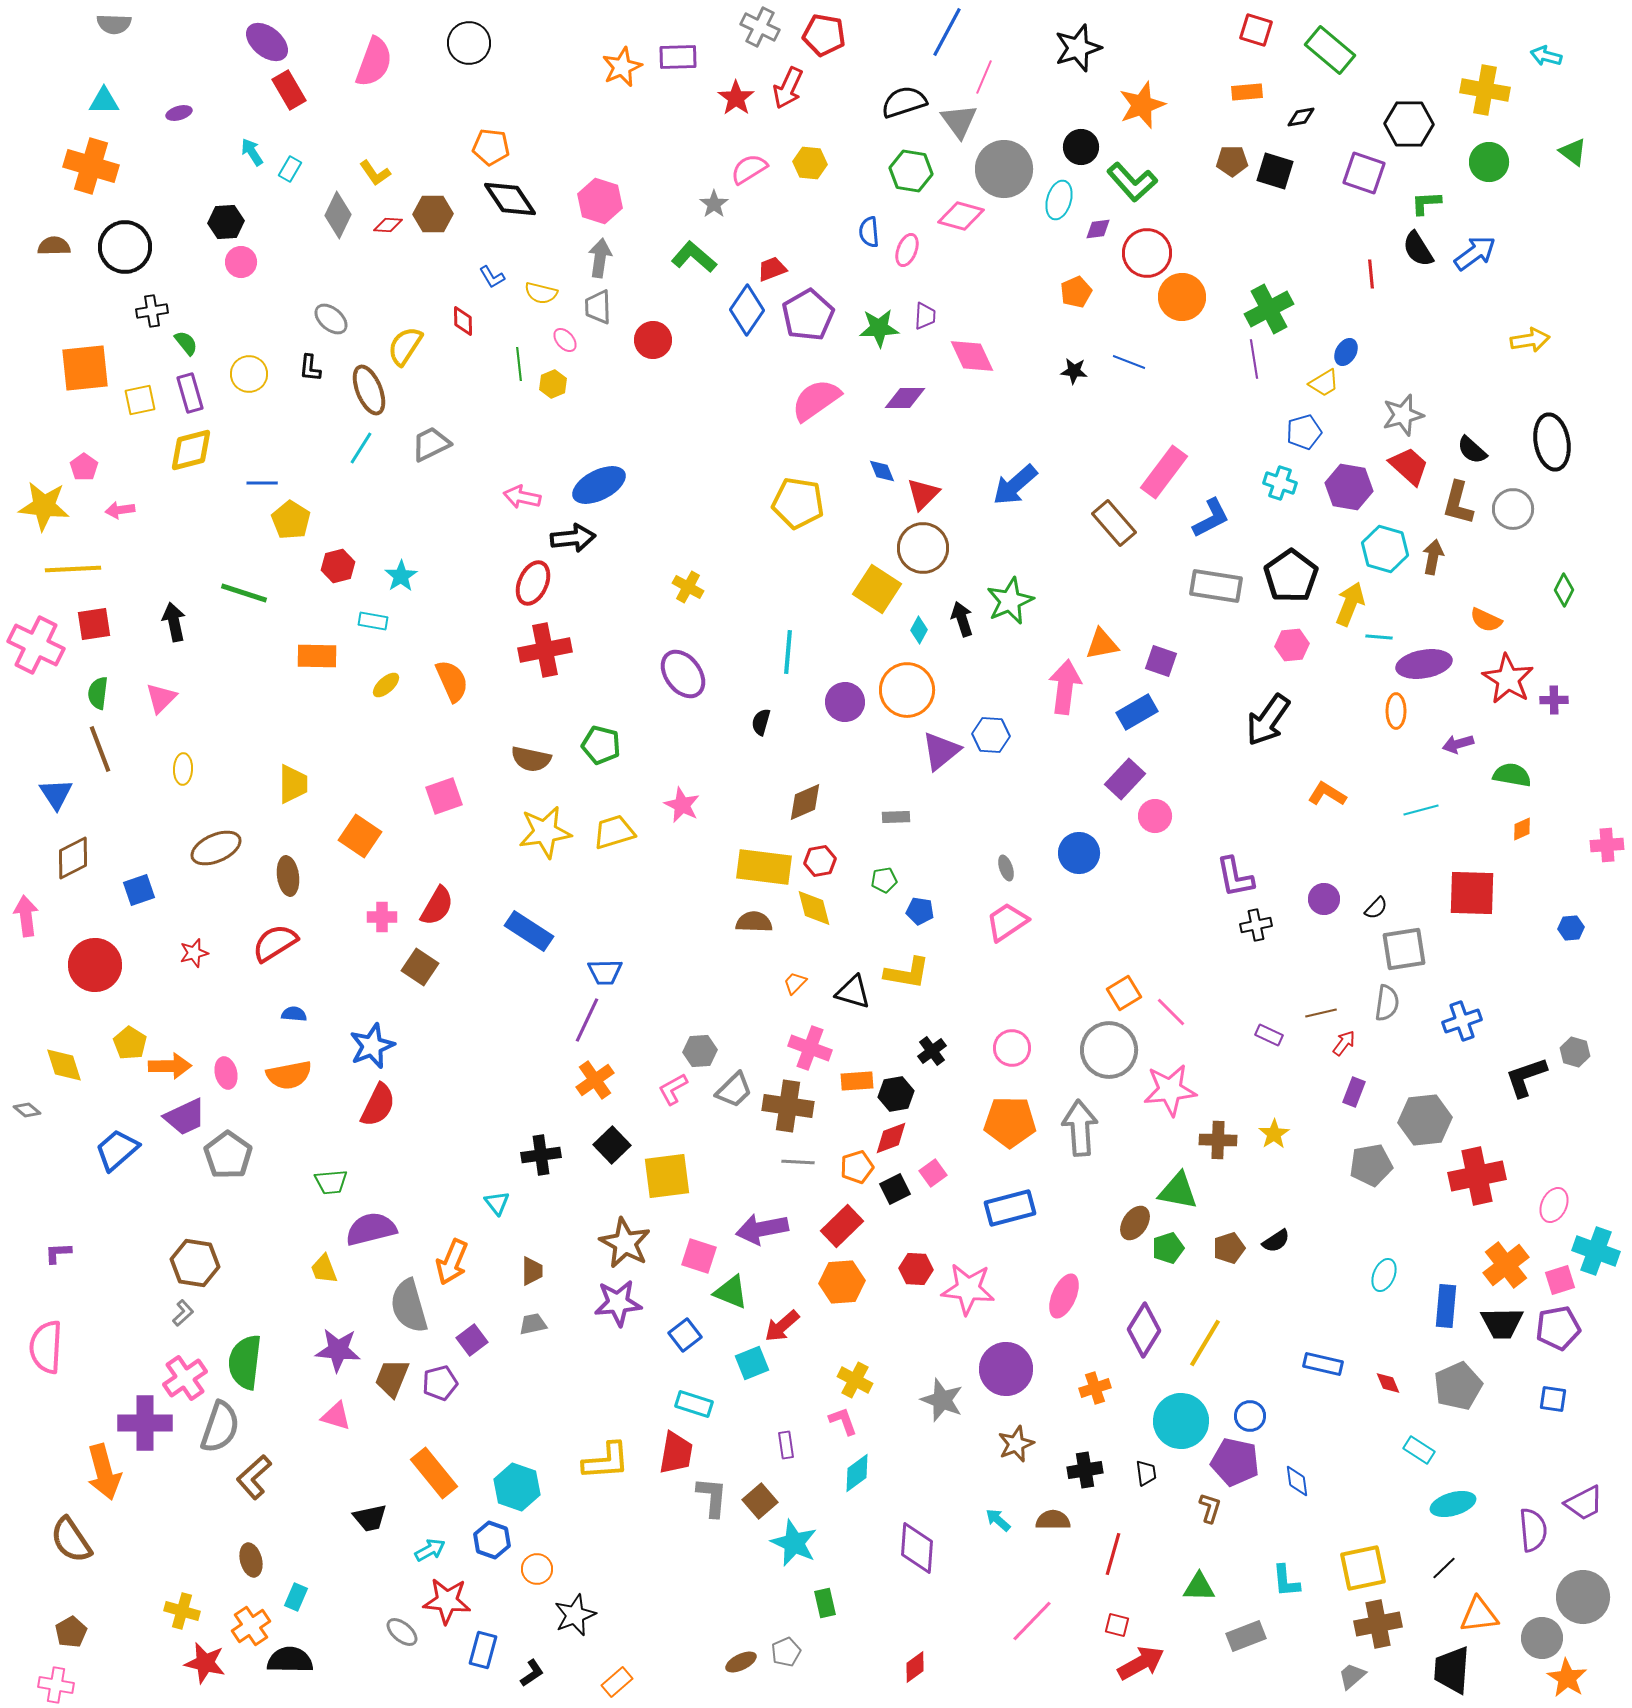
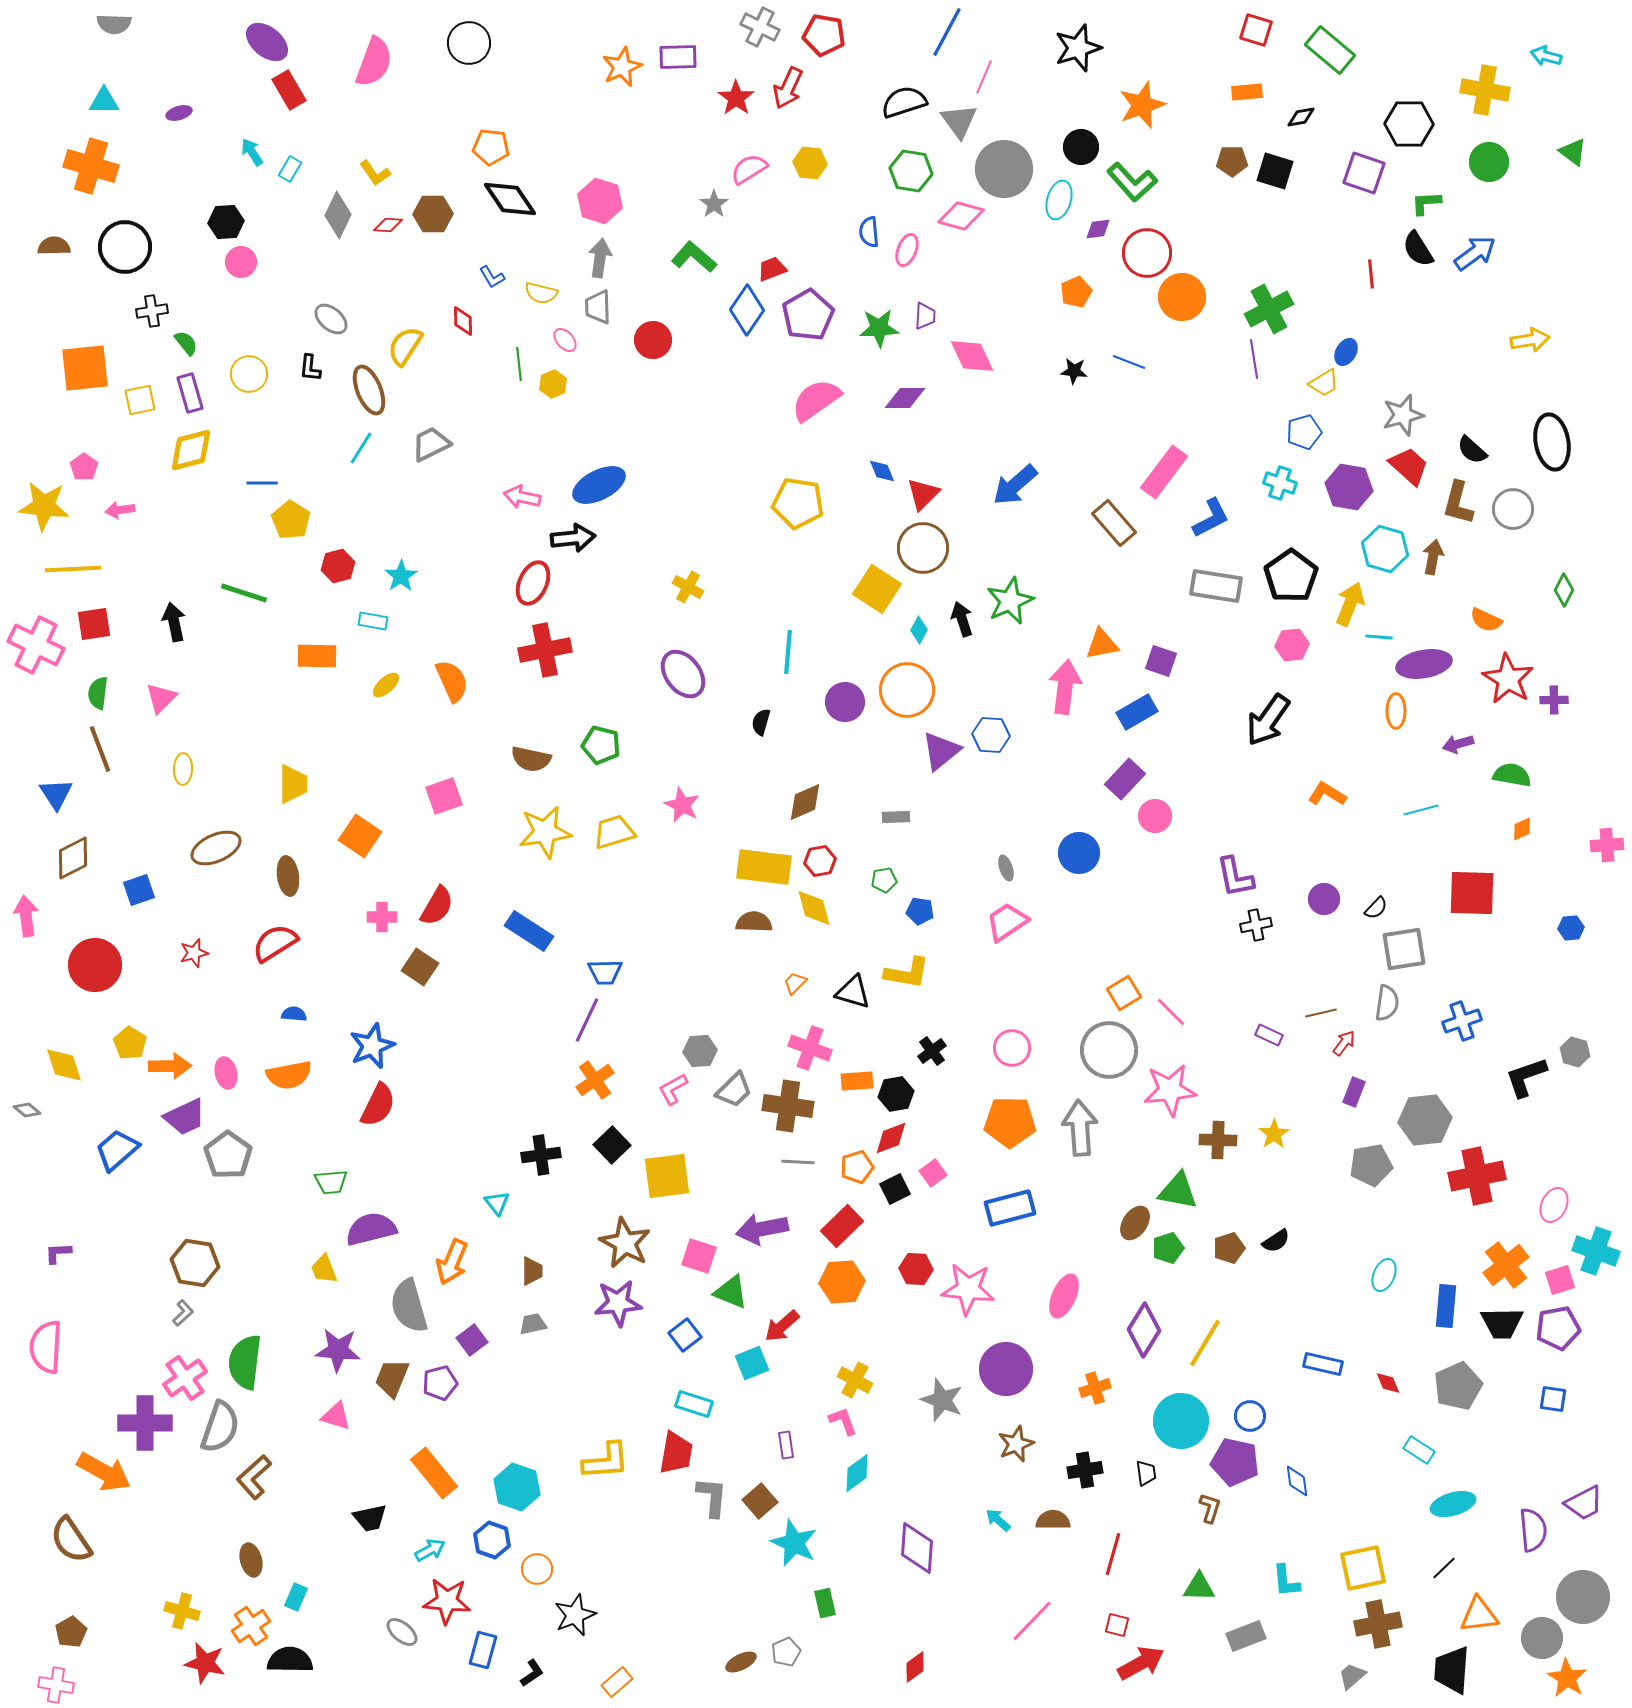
orange arrow at (104, 1472): rotated 46 degrees counterclockwise
